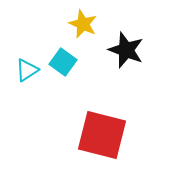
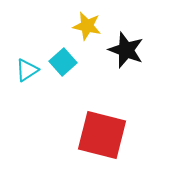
yellow star: moved 4 px right, 2 px down; rotated 12 degrees counterclockwise
cyan square: rotated 12 degrees clockwise
